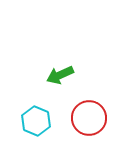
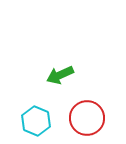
red circle: moved 2 px left
